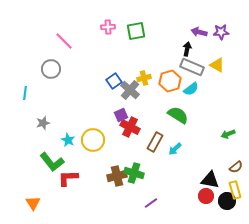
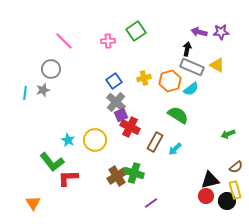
pink cross: moved 14 px down
green square: rotated 24 degrees counterclockwise
gray cross: moved 14 px left, 12 px down
gray star: moved 33 px up
yellow circle: moved 2 px right
brown cross: rotated 18 degrees counterclockwise
black triangle: rotated 24 degrees counterclockwise
